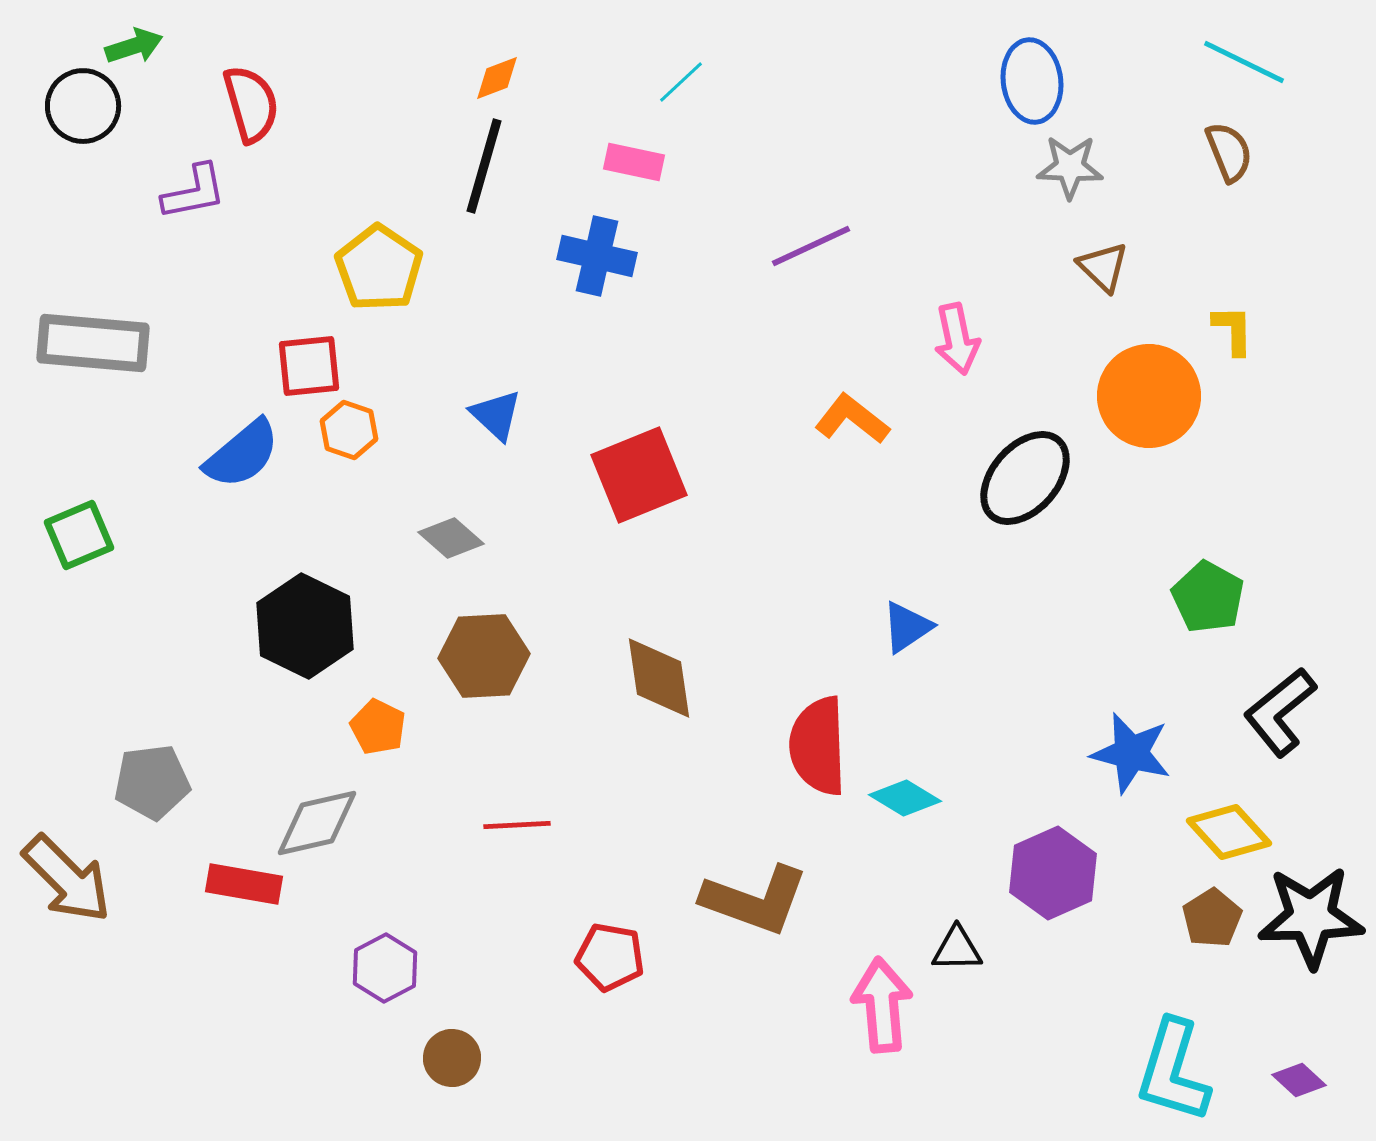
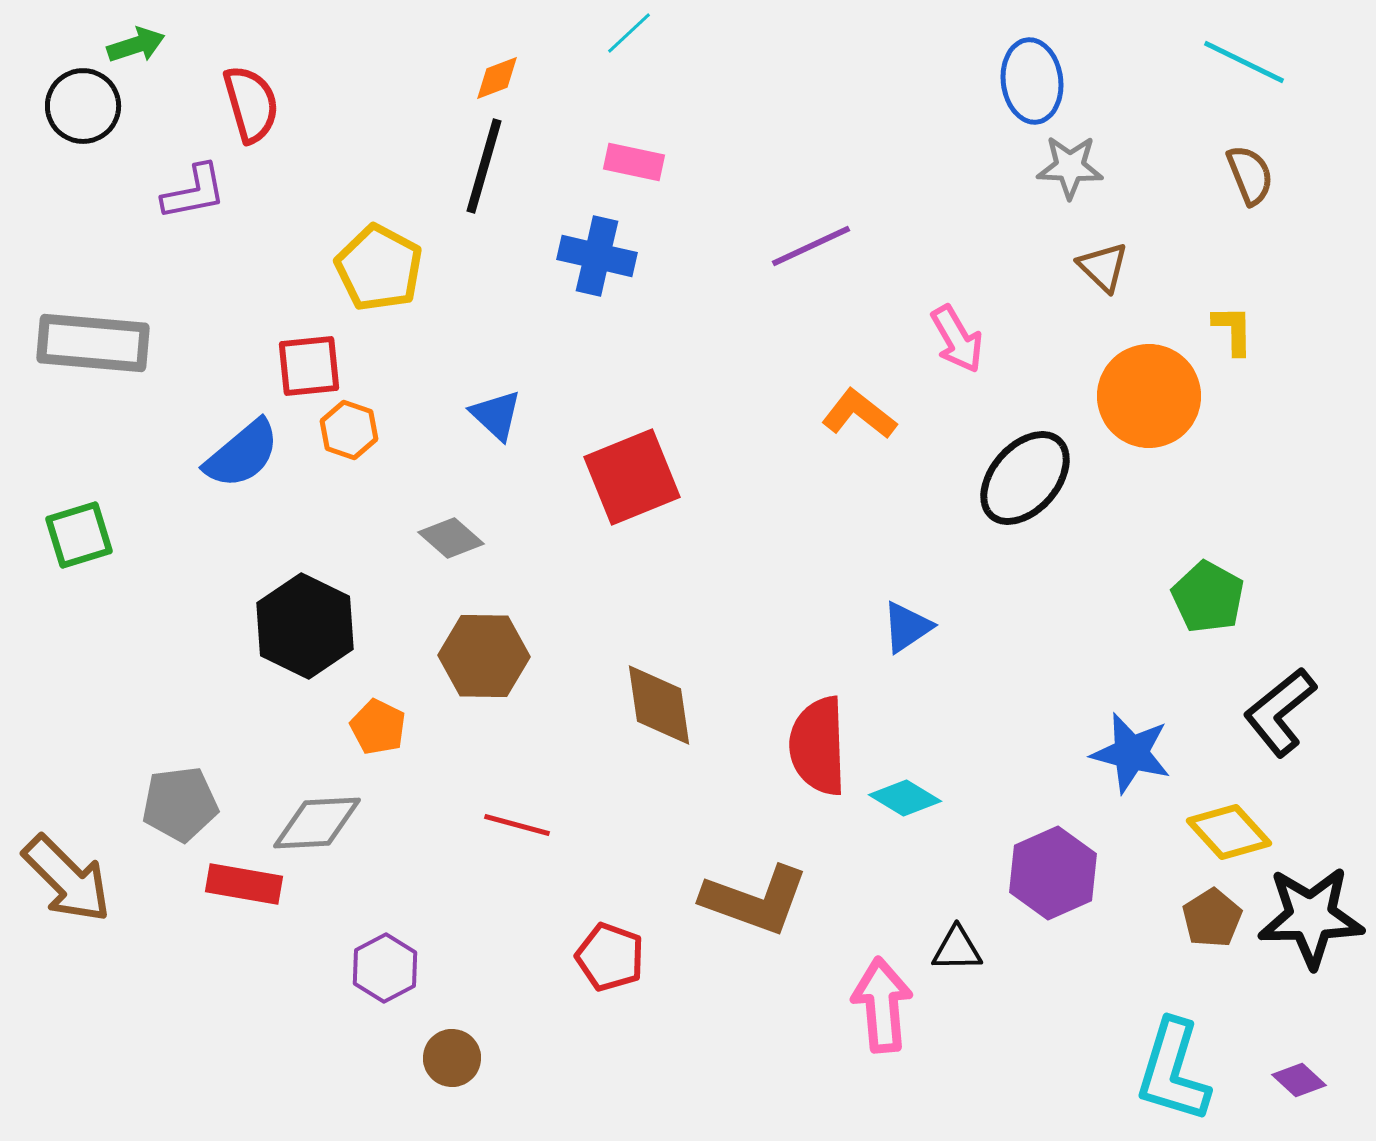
green arrow at (134, 46): moved 2 px right, 1 px up
cyan line at (681, 82): moved 52 px left, 49 px up
brown semicircle at (1229, 152): moved 21 px right, 23 px down
yellow pentagon at (379, 268): rotated 6 degrees counterclockwise
pink arrow at (957, 339): rotated 18 degrees counterclockwise
orange L-shape at (852, 419): moved 7 px right, 5 px up
red square at (639, 475): moved 7 px left, 2 px down
green square at (79, 535): rotated 6 degrees clockwise
brown hexagon at (484, 656): rotated 4 degrees clockwise
brown diamond at (659, 678): moved 27 px down
gray pentagon at (152, 782): moved 28 px right, 22 px down
gray diamond at (317, 823): rotated 10 degrees clockwise
red line at (517, 825): rotated 18 degrees clockwise
red pentagon at (610, 957): rotated 10 degrees clockwise
